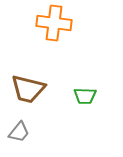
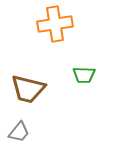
orange cross: moved 1 px right, 1 px down; rotated 16 degrees counterclockwise
green trapezoid: moved 1 px left, 21 px up
